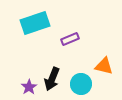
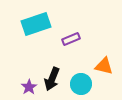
cyan rectangle: moved 1 px right, 1 px down
purple rectangle: moved 1 px right
